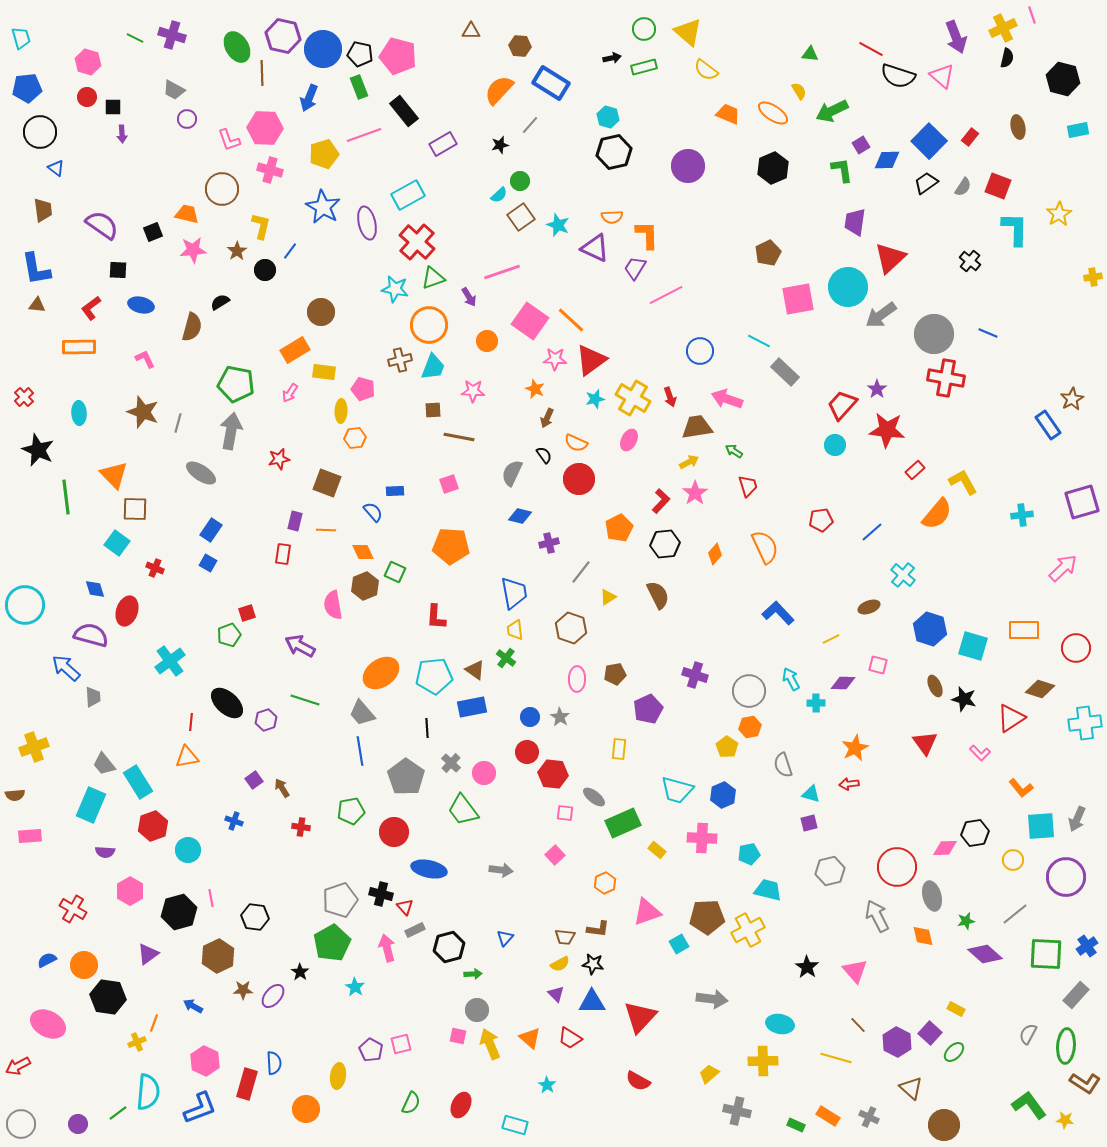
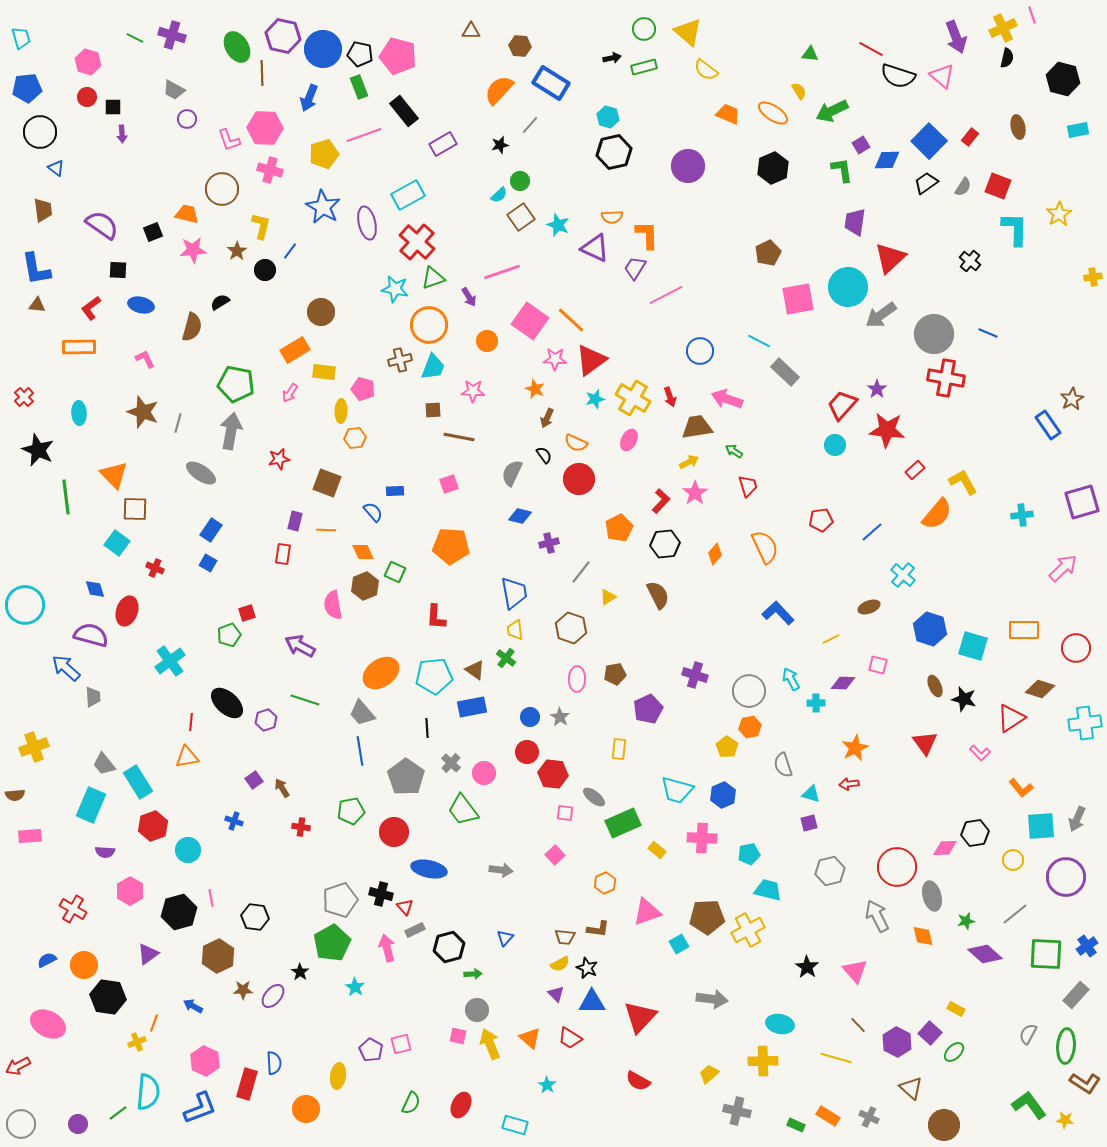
black star at (593, 964): moved 6 px left, 4 px down; rotated 15 degrees clockwise
